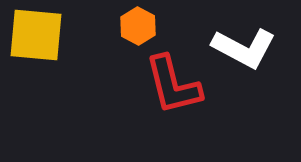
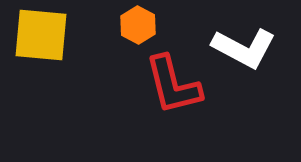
orange hexagon: moved 1 px up
yellow square: moved 5 px right
